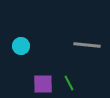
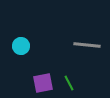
purple square: moved 1 px up; rotated 10 degrees counterclockwise
